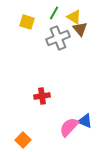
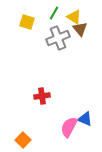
blue triangle: moved 2 px up
pink semicircle: rotated 15 degrees counterclockwise
